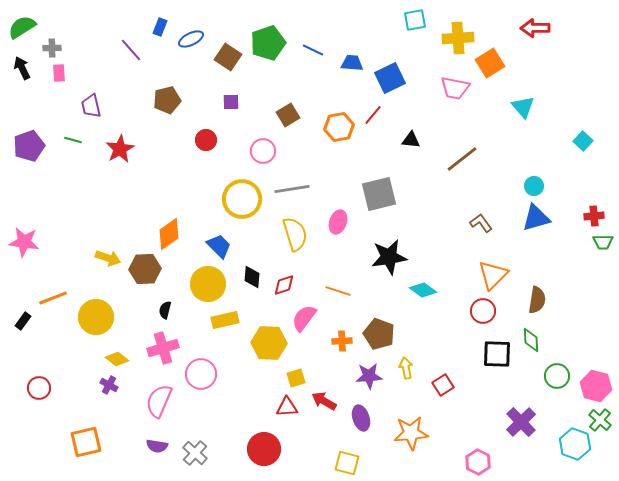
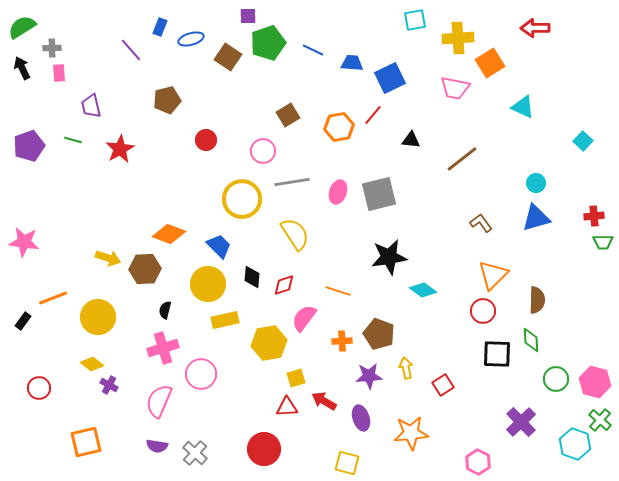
blue ellipse at (191, 39): rotated 10 degrees clockwise
purple square at (231, 102): moved 17 px right, 86 px up
cyan triangle at (523, 107): rotated 25 degrees counterclockwise
cyan circle at (534, 186): moved 2 px right, 3 px up
gray line at (292, 189): moved 7 px up
pink ellipse at (338, 222): moved 30 px up
orange diamond at (169, 234): rotated 56 degrees clockwise
yellow semicircle at (295, 234): rotated 16 degrees counterclockwise
brown semicircle at (537, 300): rotated 8 degrees counterclockwise
yellow circle at (96, 317): moved 2 px right
yellow hexagon at (269, 343): rotated 12 degrees counterclockwise
yellow diamond at (117, 359): moved 25 px left, 5 px down
green circle at (557, 376): moved 1 px left, 3 px down
pink hexagon at (596, 386): moved 1 px left, 4 px up
